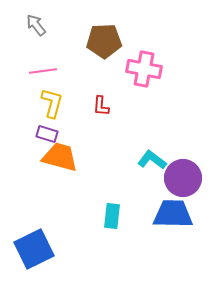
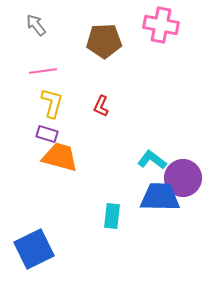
pink cross: moved 17 px right, 44 px up
red L-shape: rotated 20 degrees clockwise
blue trapezoid: moved 13 px left, 17 px up
